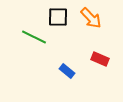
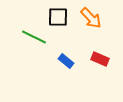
blue rectangle: moved 1 px left, 10 px up
